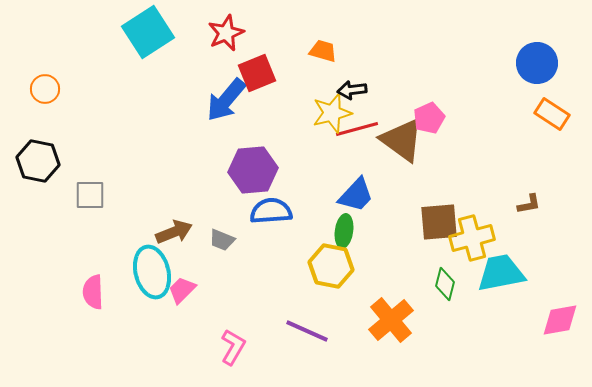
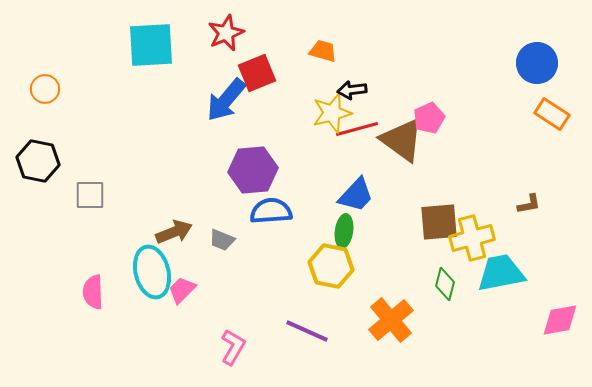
cyan square: moved 3 px right, 13 px down; rotated 30 degrees clockwise
